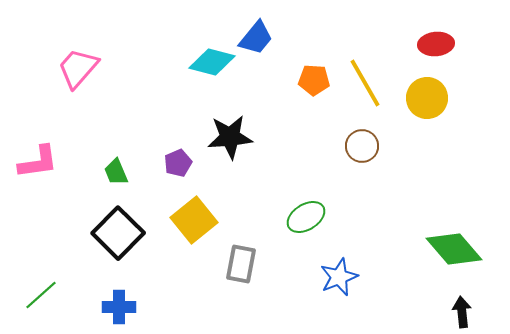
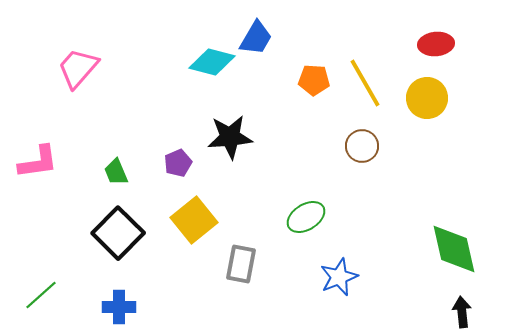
blue trapezoid: rotated 9 degrees counterclockwise
green diamond: rotated 28 degrees clockwise
